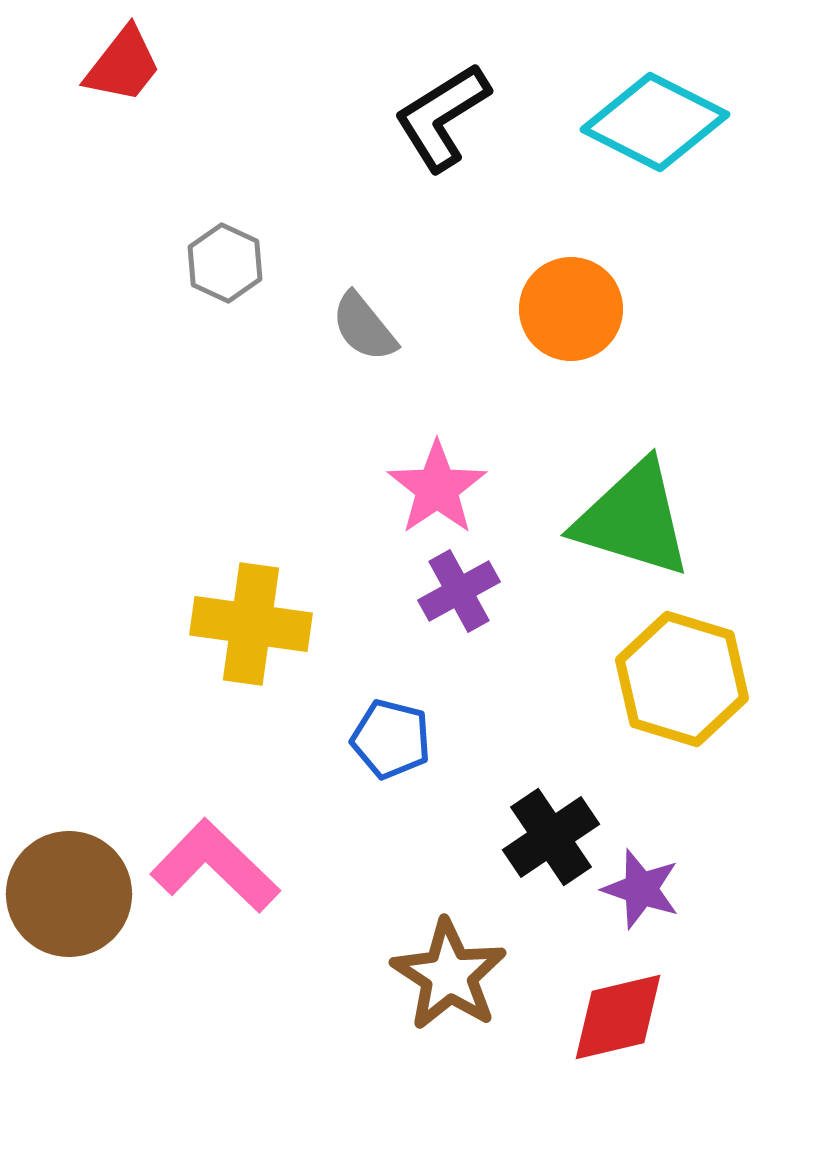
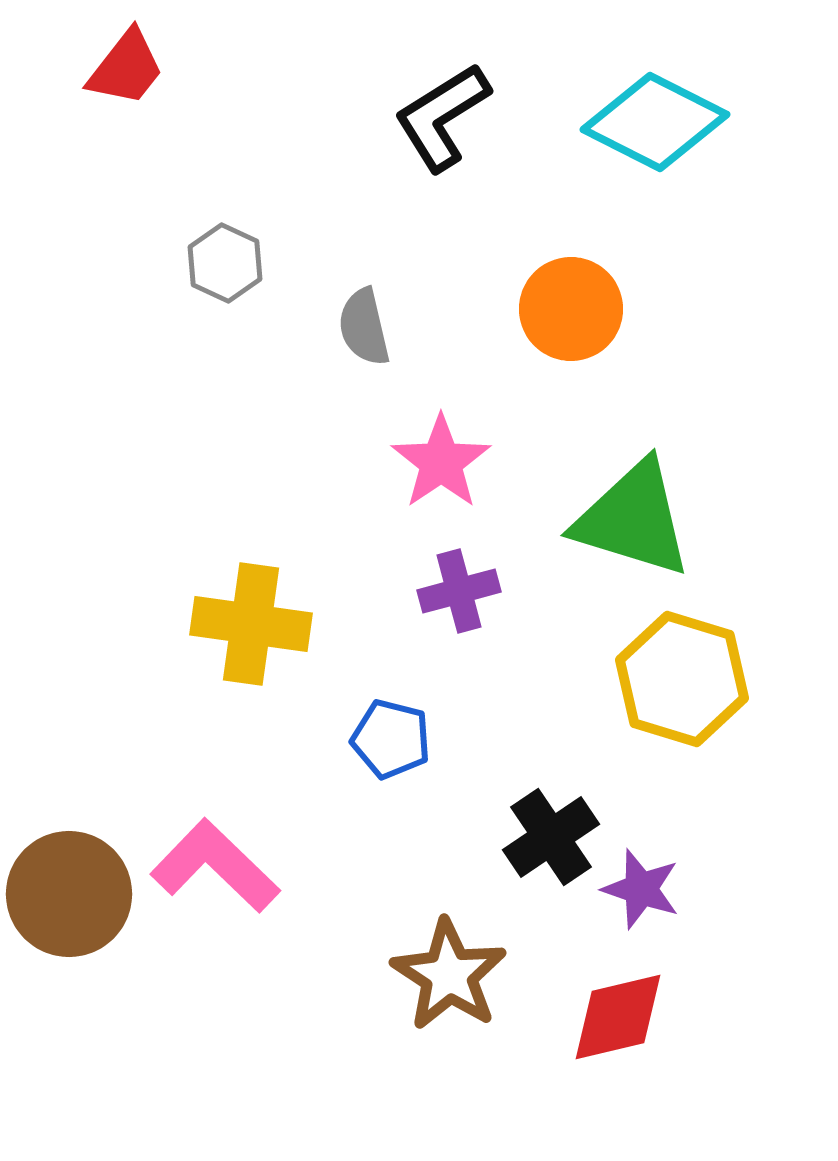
red trapezoid: moved 3 px right, 3 px down
gray semicircle: rotated 26 degrees clockwise
pink star: moved 4 px right, 26 px up
purple cross: rotated 14 degrees clockwise
